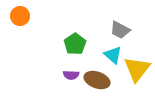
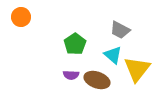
orange circle: moved 1 px right, 1 px down
